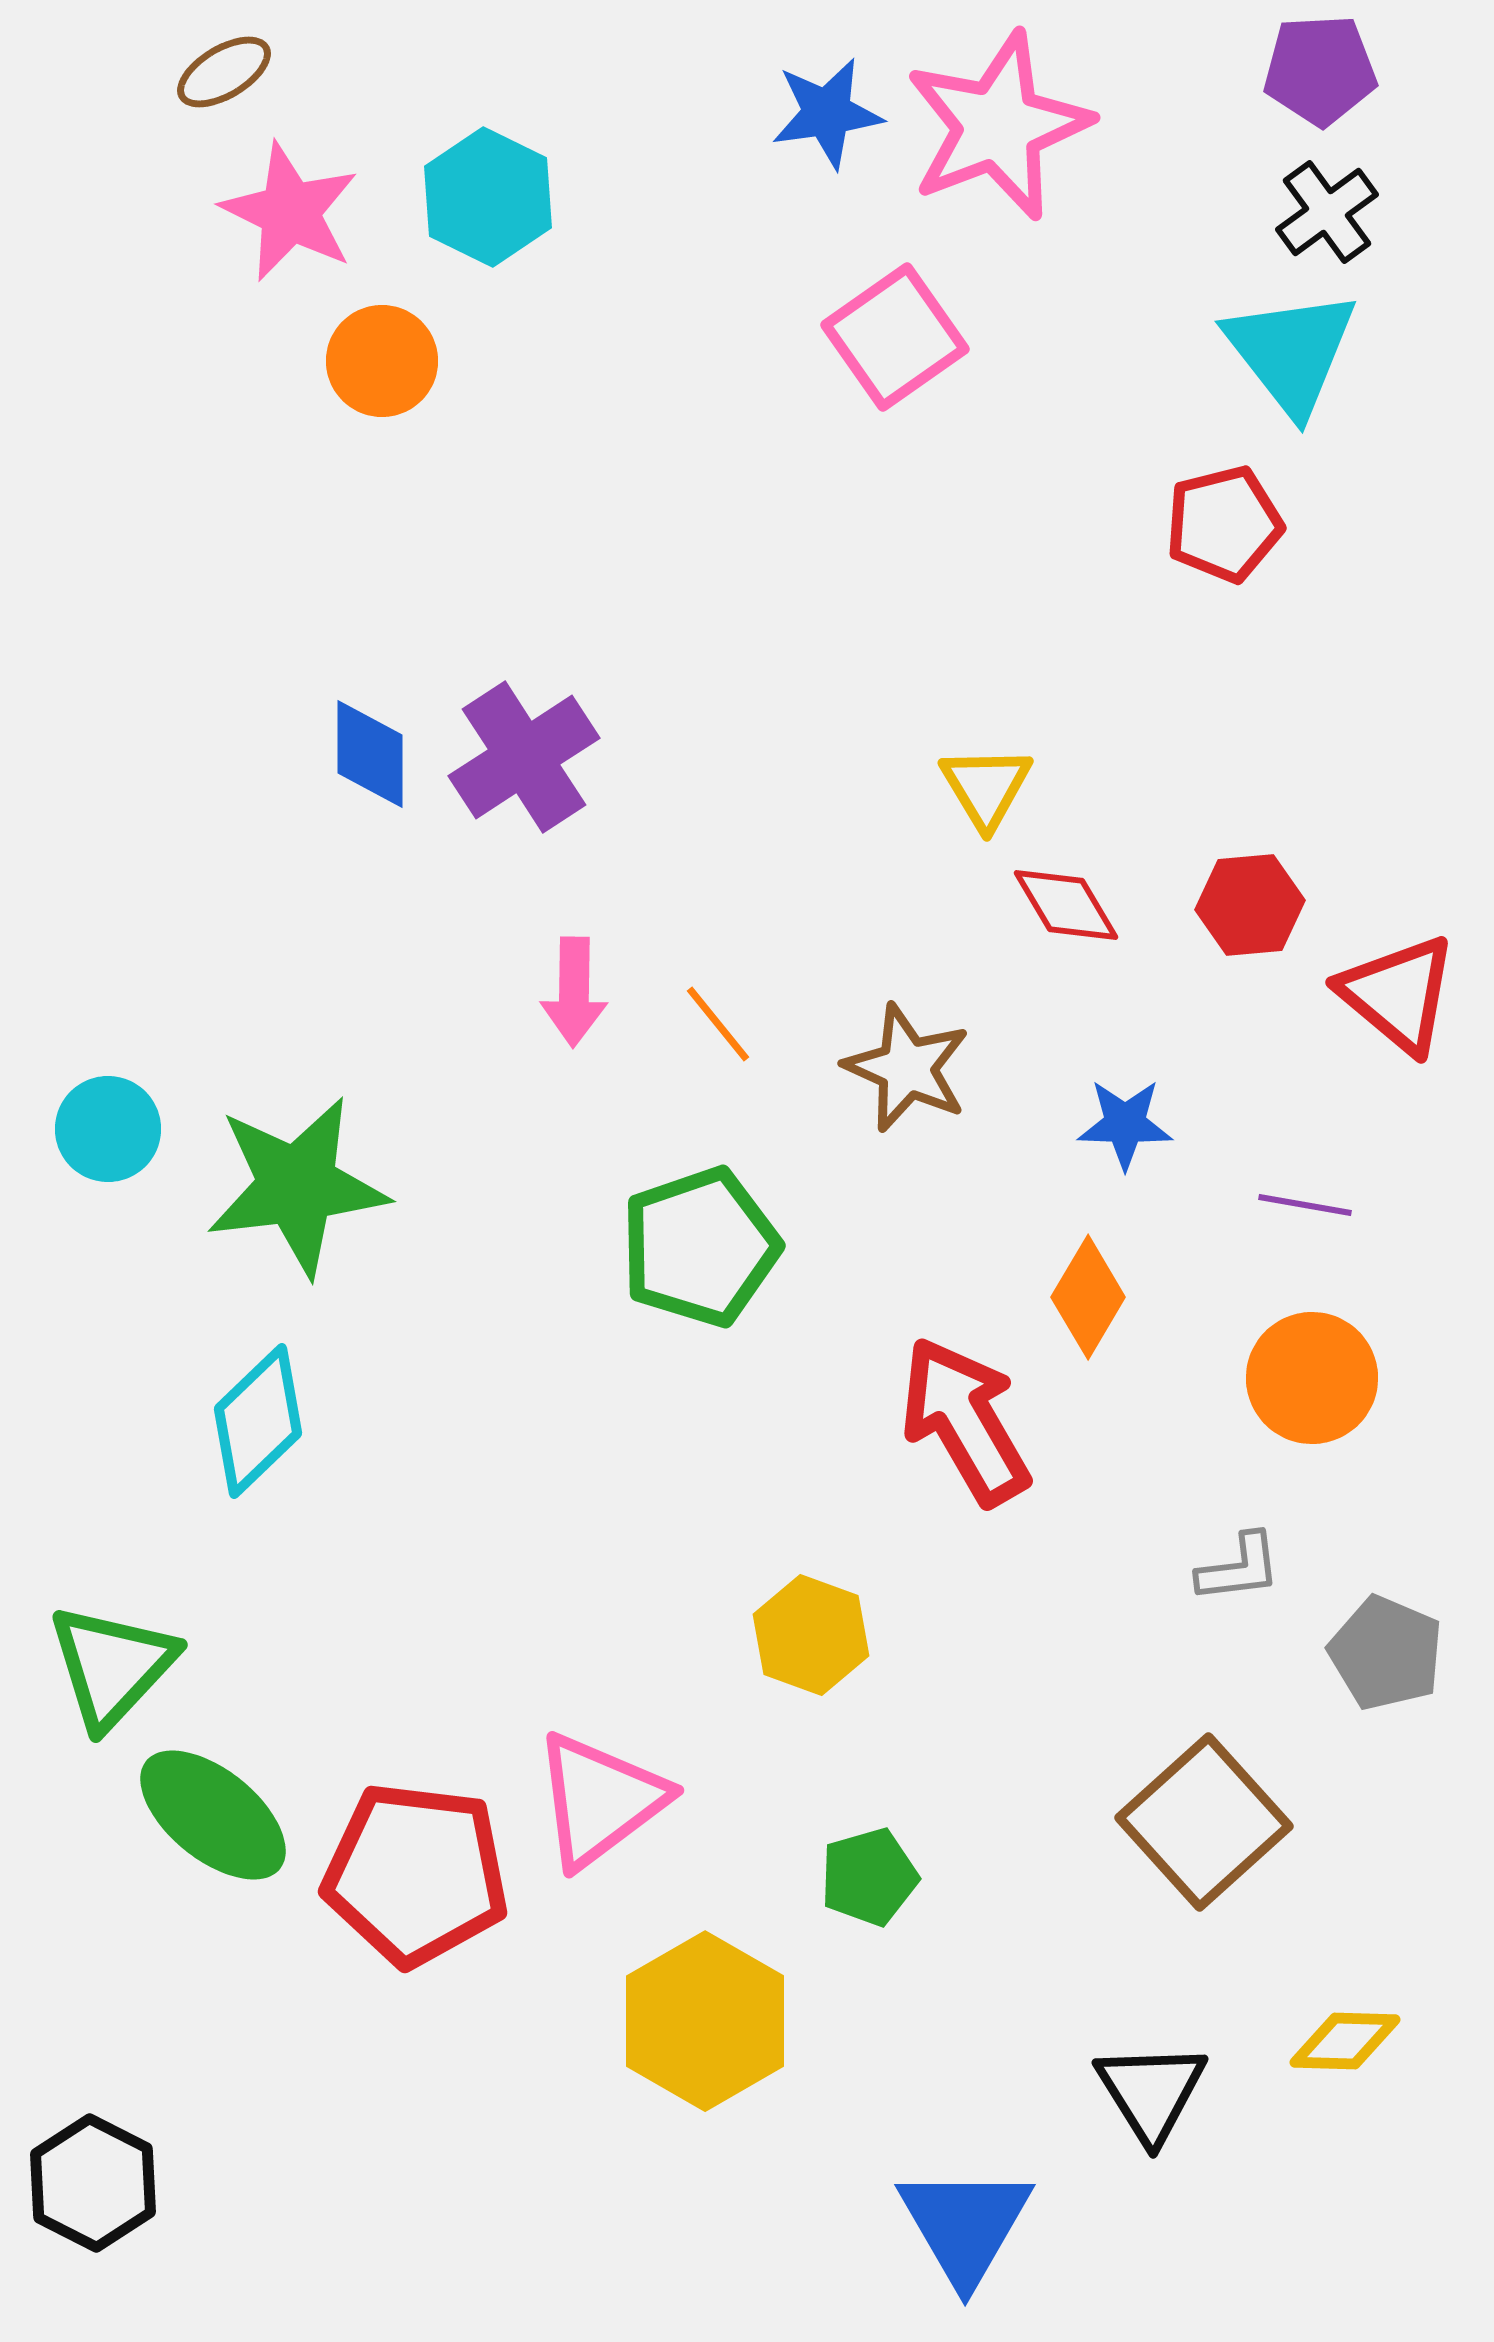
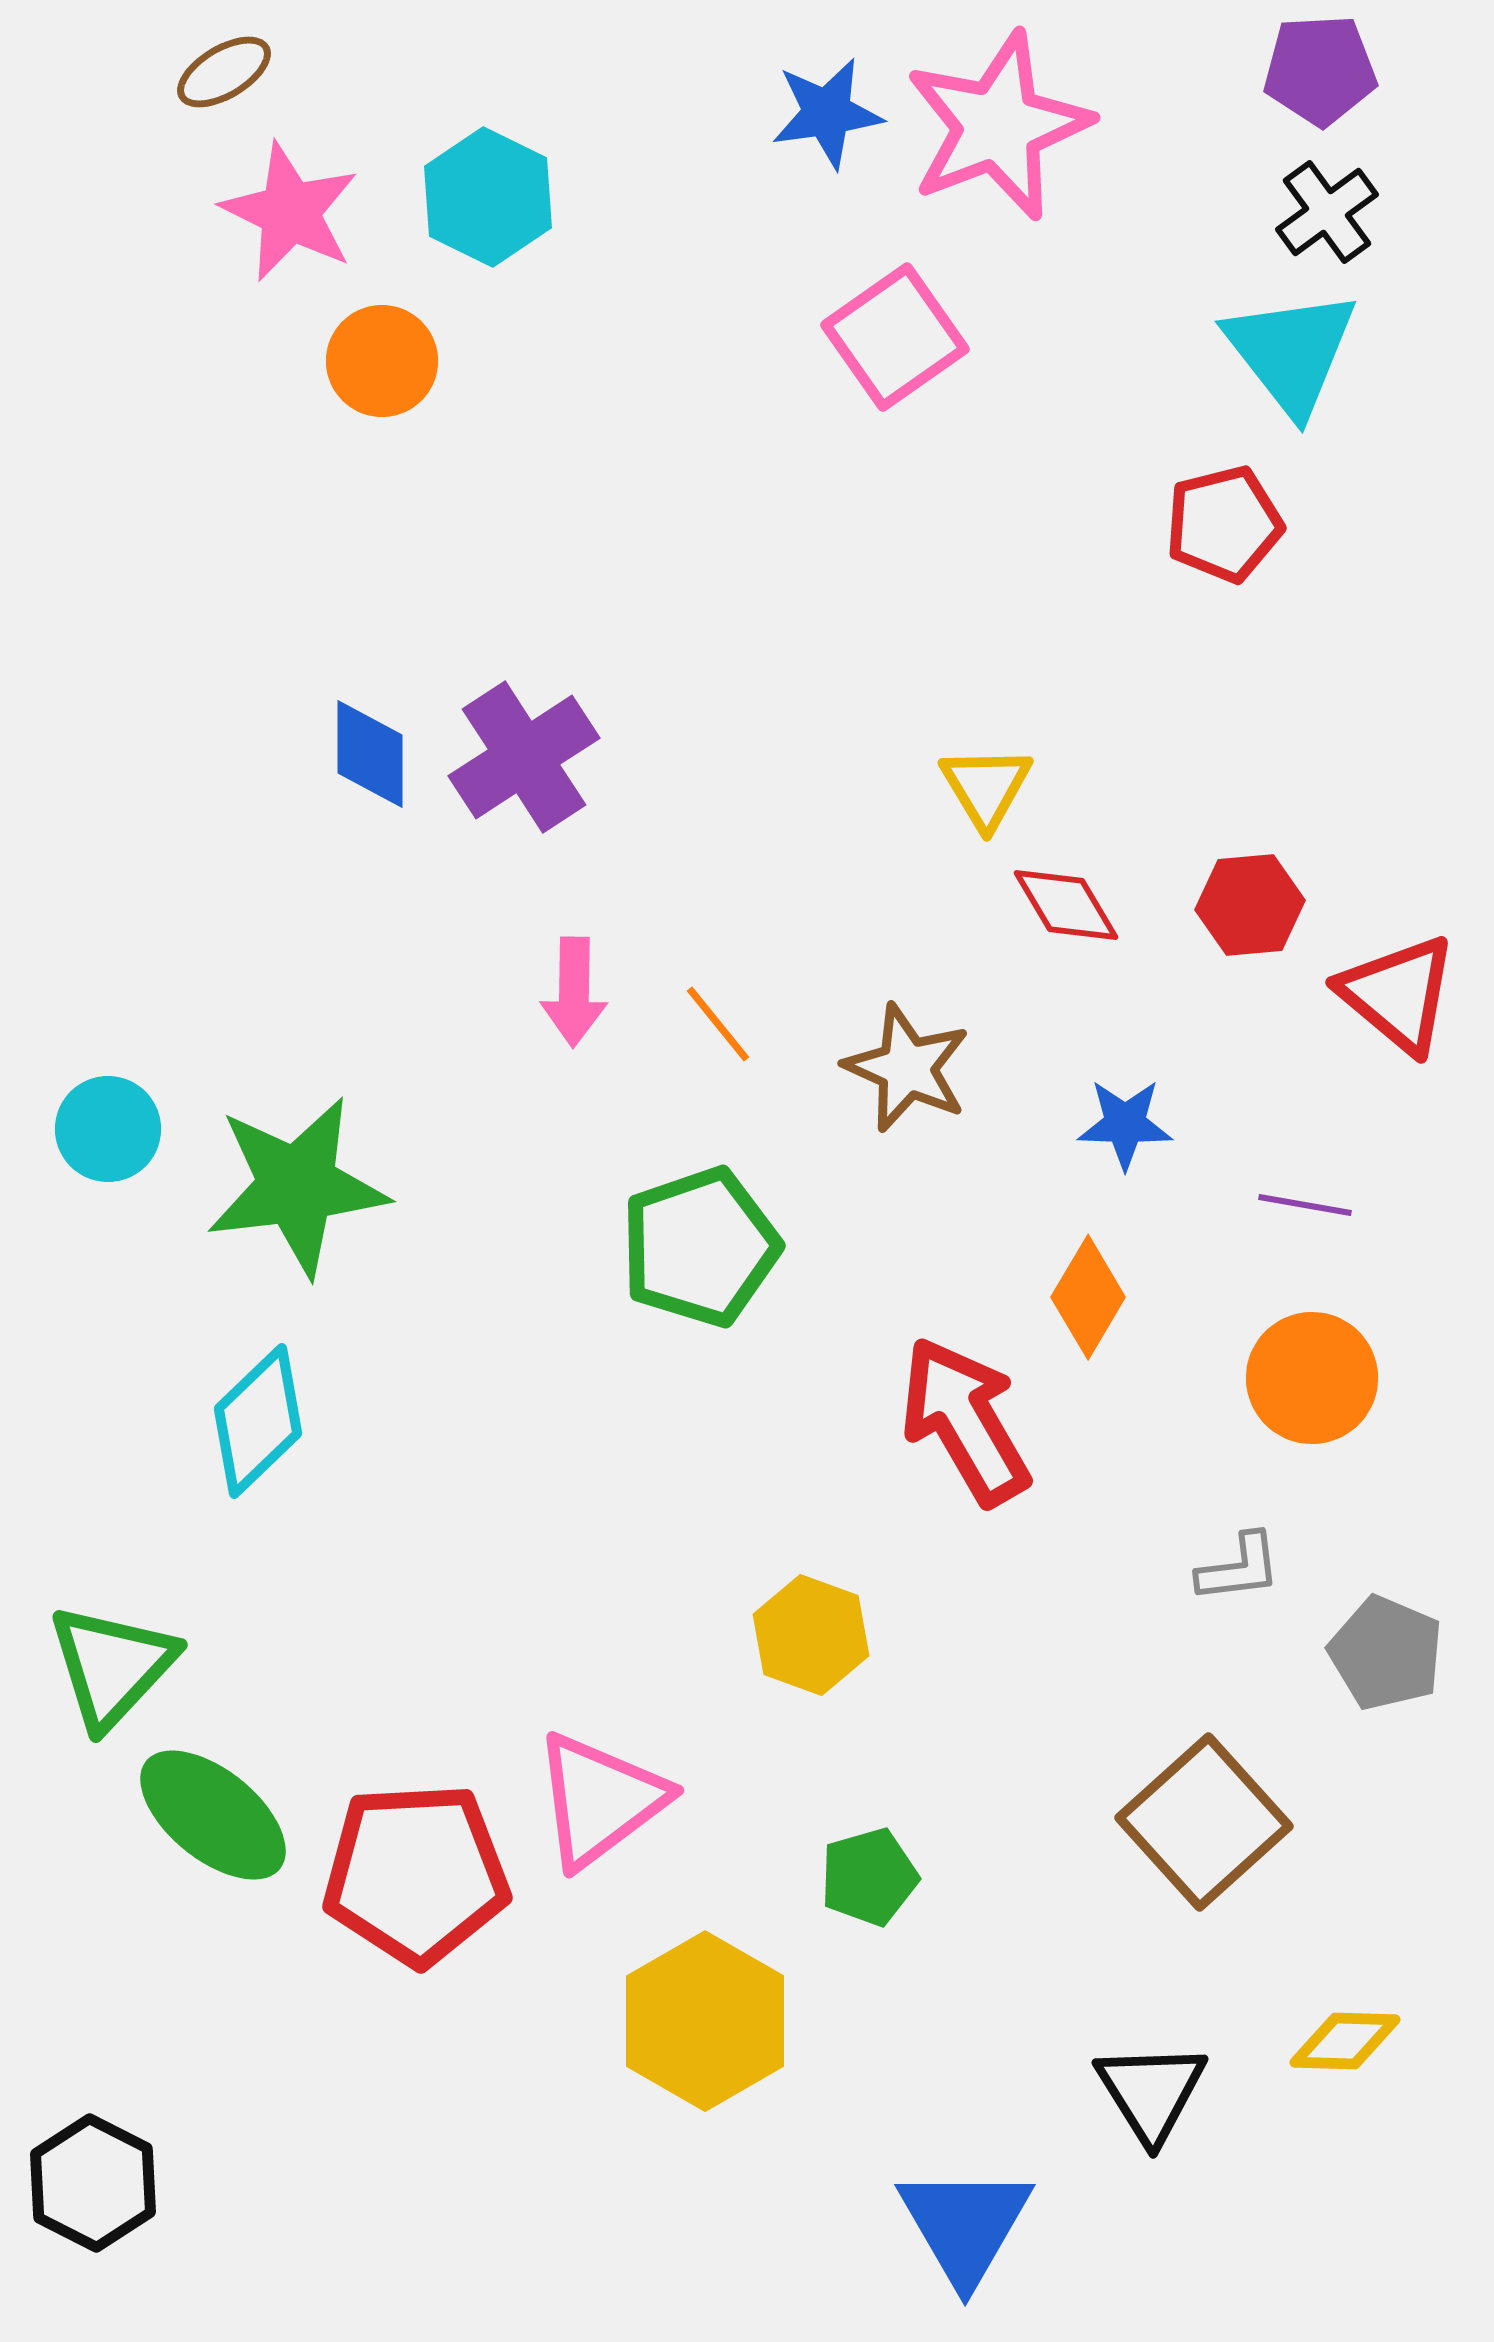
red pentagon at (416, 1874): rotated 10 degrees counterclockwise
